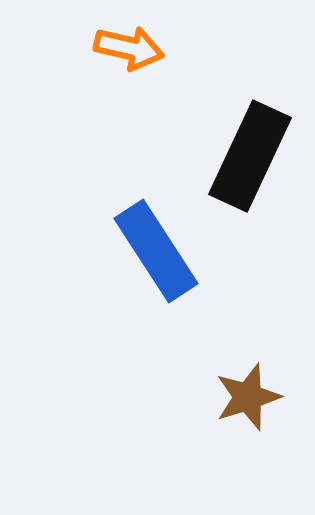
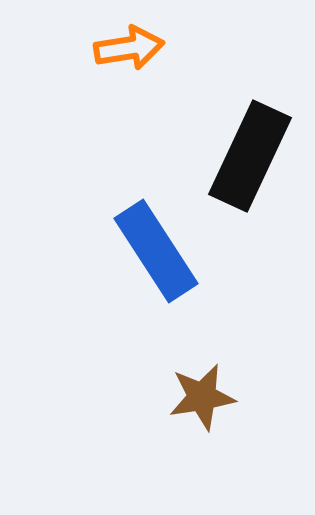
orange arrow: rotated 22 degrees counterclockwise
brown star: moved 46 px left; rotated 8 degrees clockwise
